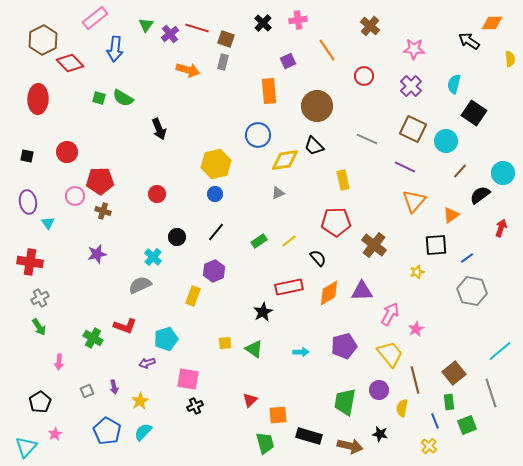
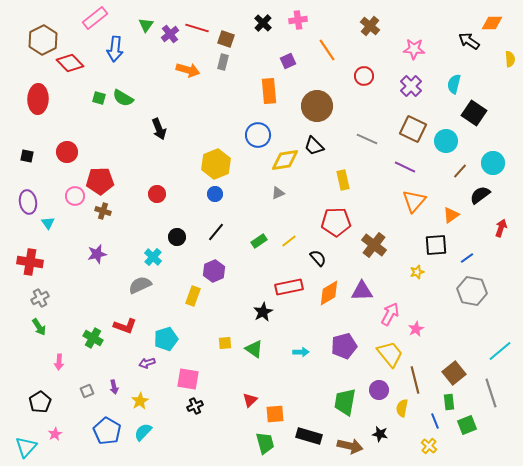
yellow hexagon at (216, 164): rotated 8 degrees counterclockwise
cyan circle at (503, 173): moved 10 px left, 10 px up
orange square at (278, 415): moved 3 px left, 1 px up
